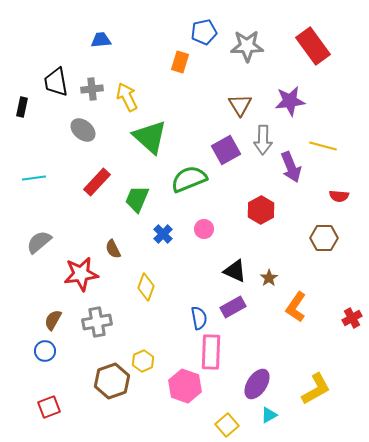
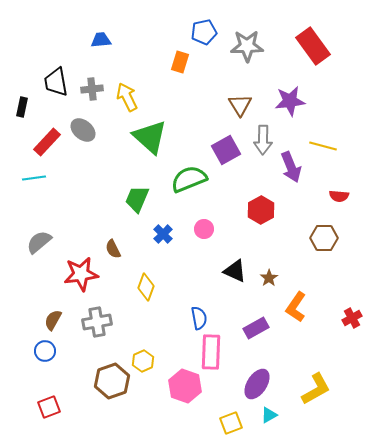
red rectangle at (97, 182): moved 50 px left, 40 px up
purple rectangle at (233, 307): moved 23 px right, 21 px down
yellow square at (227, 425): moved 4 px right, 2 px up; rotated 20 degrees clockwise
